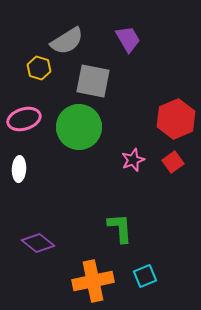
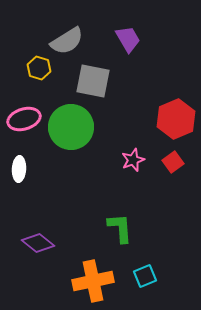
green circle: moved 8 px left
